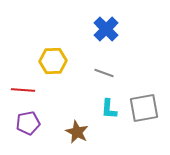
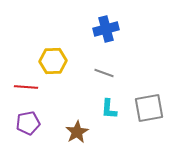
blue cross: rotated 30 degrees clockwise
red line: moved 3 px right, 3 px up
gray square: moved 5 px right
brown star: rotated 15 degrees clockwise
